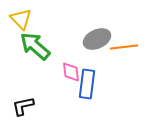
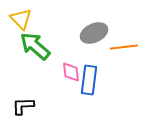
gray ellipse: moved 3 px left, 6 px up
blue rectangle: moved 2 px right, 4 px up
black L-shape: rotated 10 degrees clockwise
